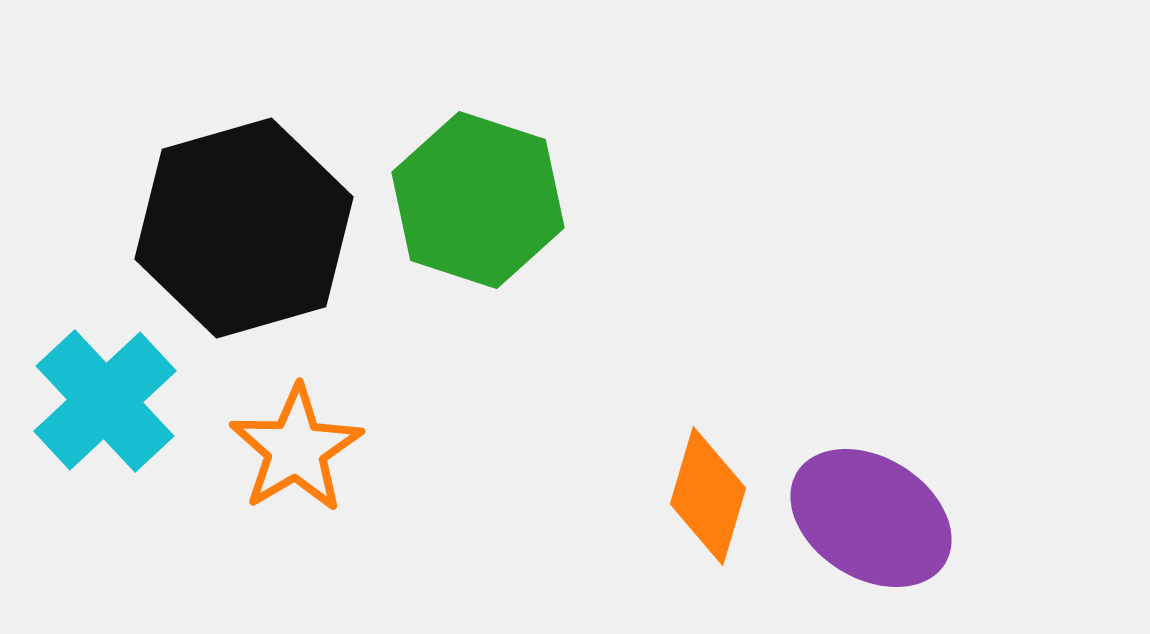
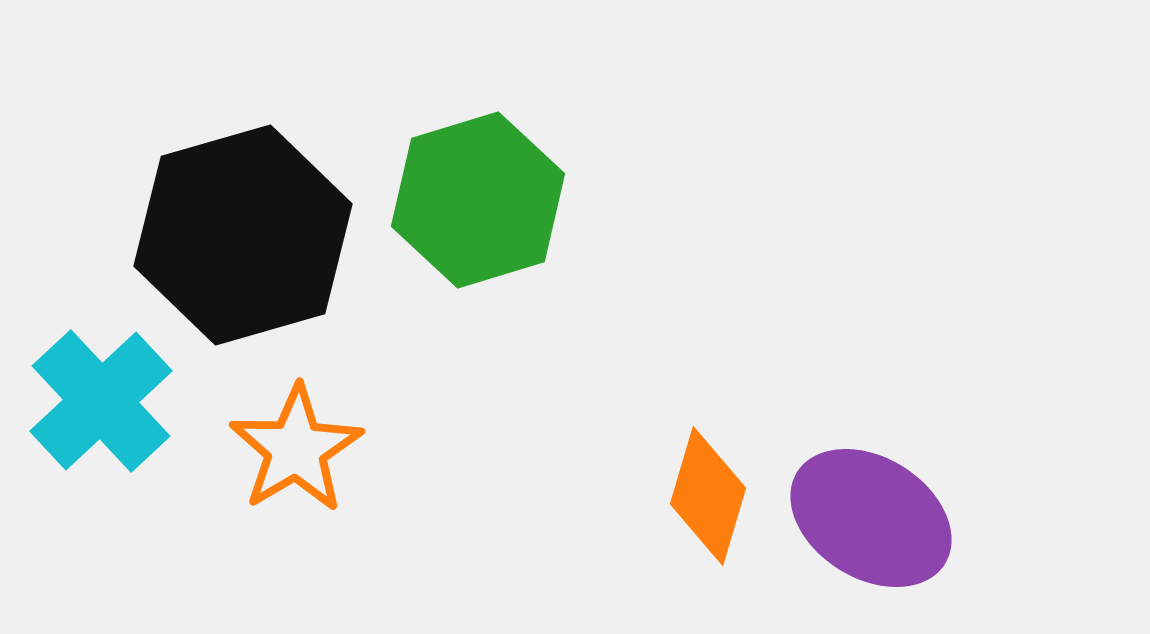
green hexagon: rotated 25 degrees clockwise
black hexagon: moved 1 px left, 7 px down
cyan cross: moved 4 px left
